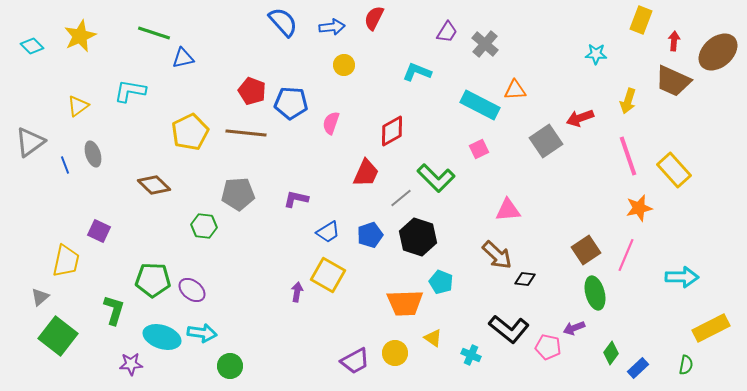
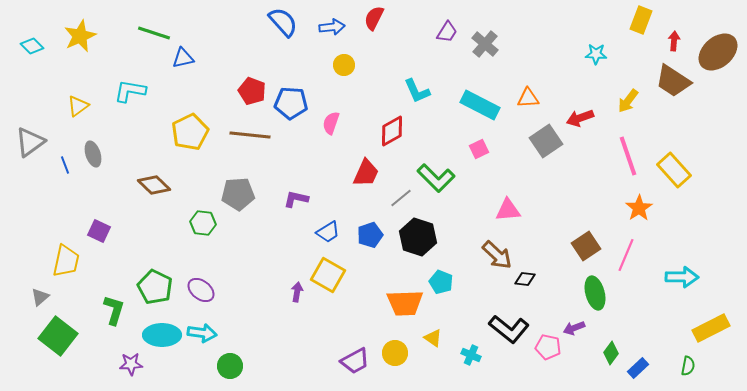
cyan L-shape at (417, 72): moved 19 px down; rotated 136 degrees counterclockwise
brown trapezoid at (673, 81): rotated 9 degrees clockwise
orange triangle at (515, 90): moved 13 px right, 8 px down
yellow arrow at (628, 101): rotated 20 degrees clockwise
brown line at (246, 133): moved 4 px right, 2 px down
orange star at (639, 208): rotated 20 degrees counterclockwise
green hexagon at (204, 226): moved 1 px left, 3 px up
brown square at (586, 250): moved 4 px up
green pentagon at (153, 280): moved 2 px right, 7 px down; rotated 24 degrees clockwise
purple ellipse at (192, 290): moved 9 px right
cyan ellipse at (162, 337): moved 2 px up; rotated 18 degrees counterclockwise
green semicircle at (686, 365): moved 2 px right, 1 px down
